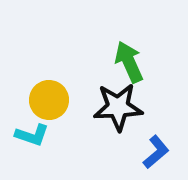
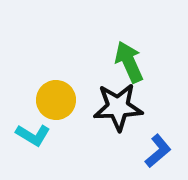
yellow circle: moved 7 px right
cyan L-shape: moved 1 px right; rotated 12 degrees clockwise
blue L-shape: moved 2 px right, 1 px up
